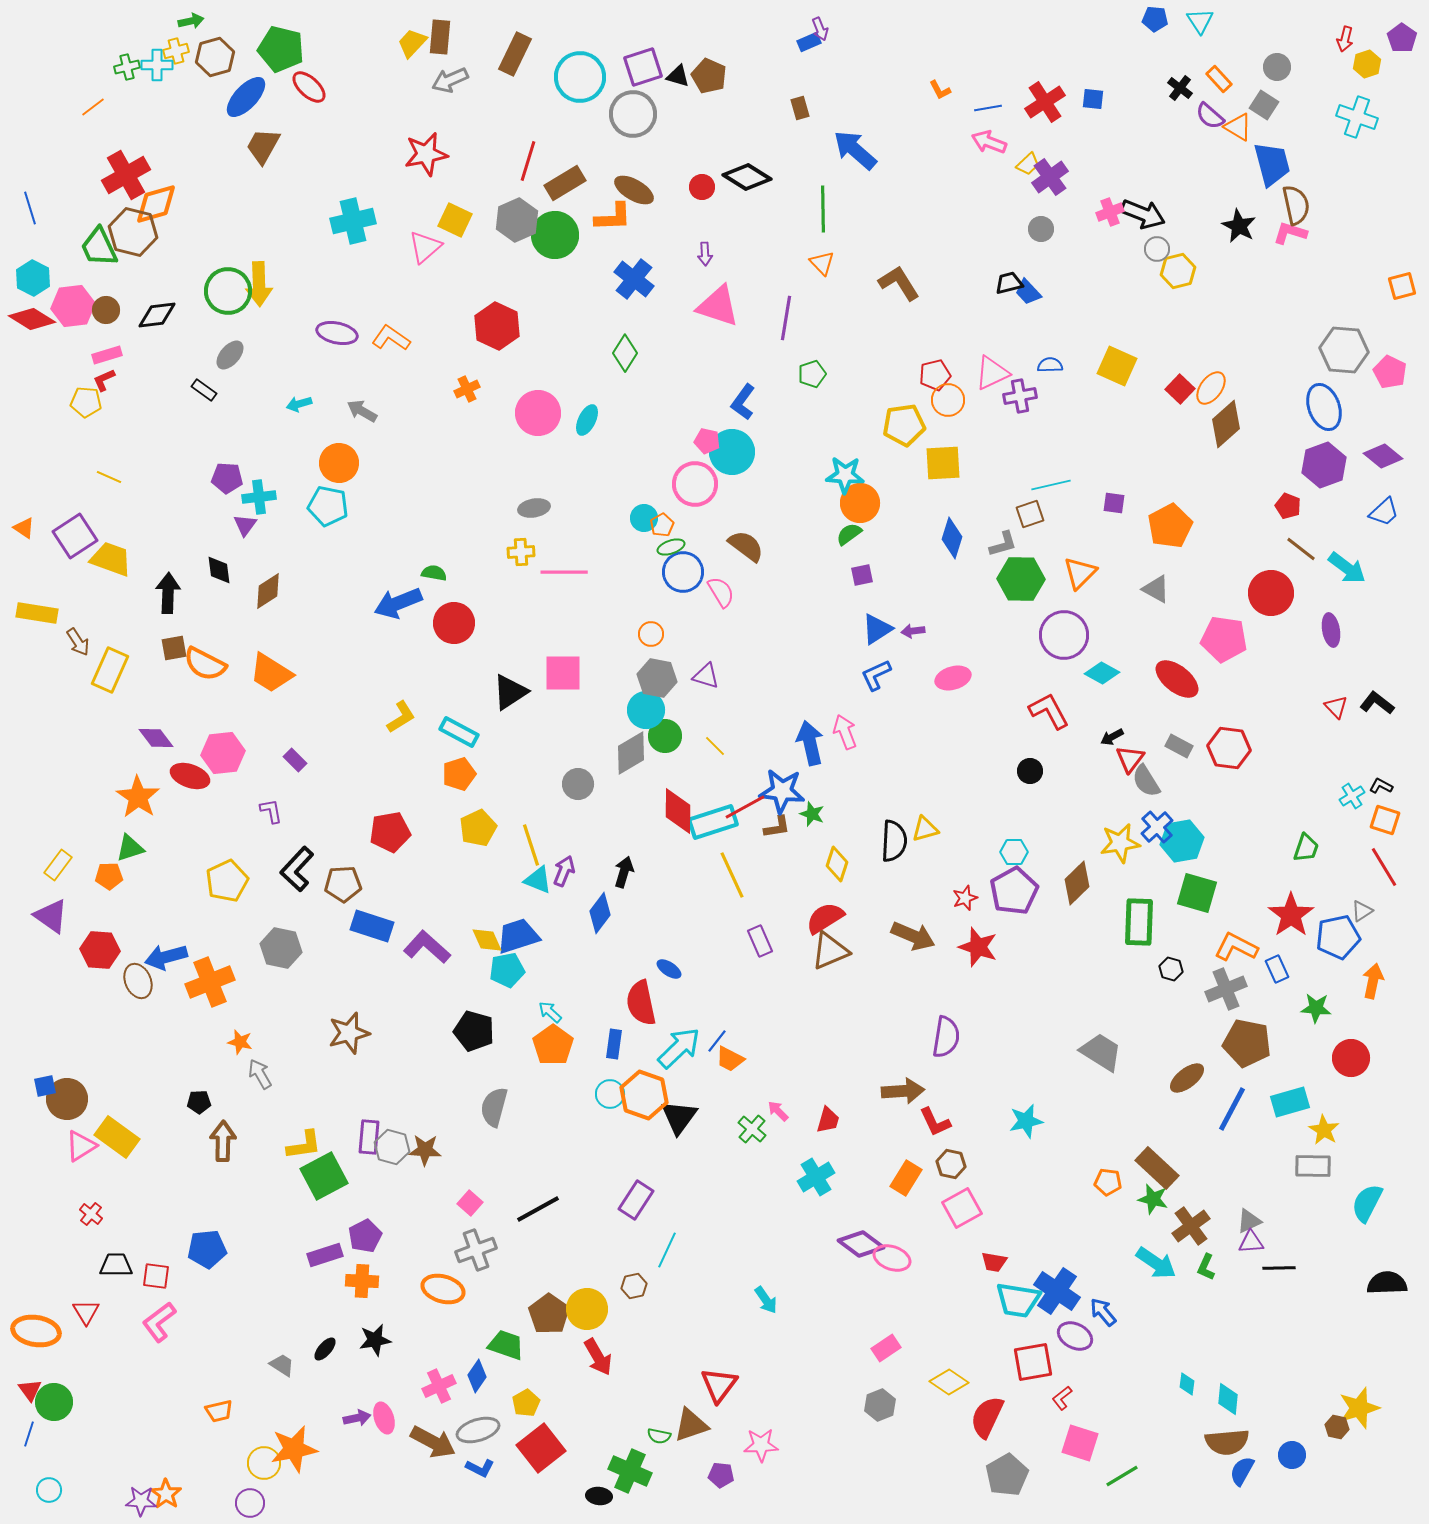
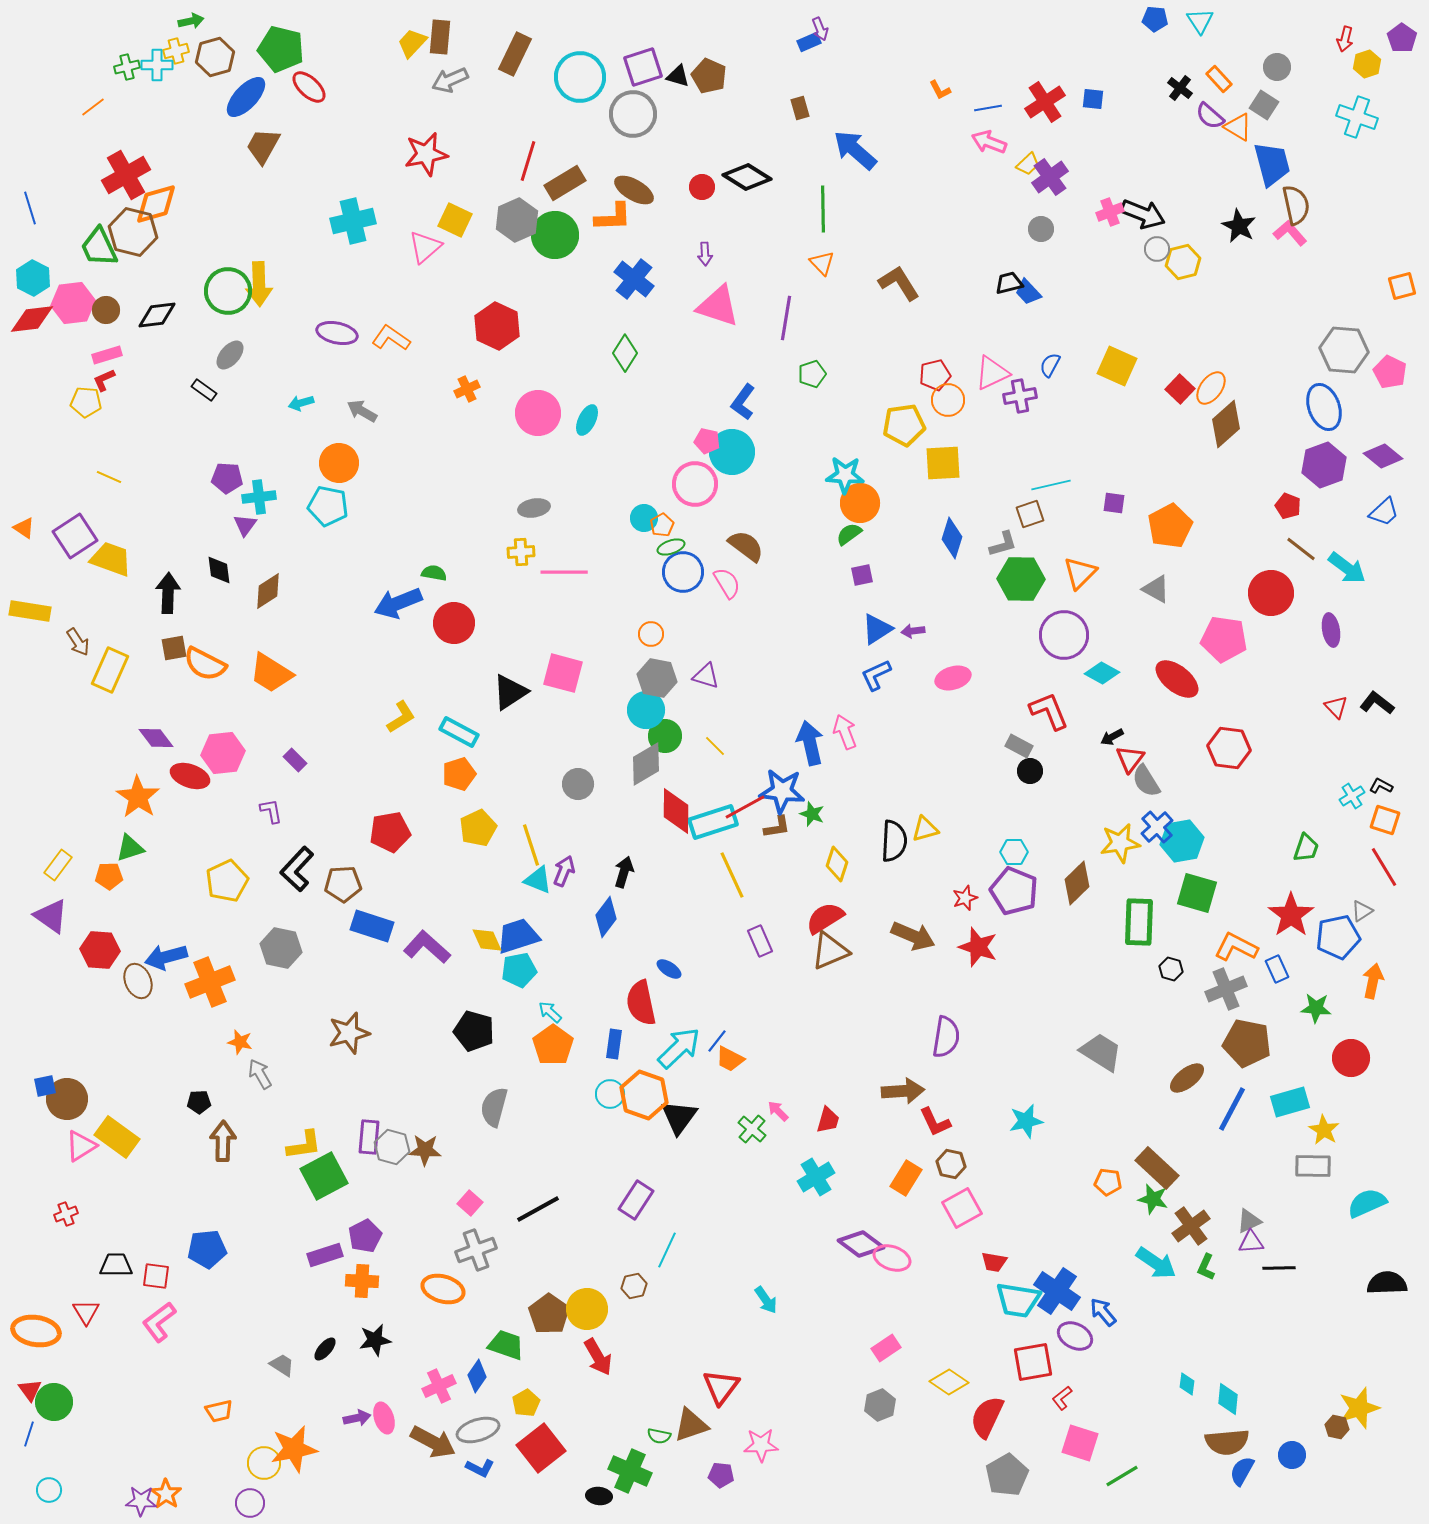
pink L-shape at (1290, 233): rotated 32 degrees clockwise
yellow hexagon at (1178, 271): moved 5 px right, 9 px up
pink hexagon at (73, 306): moved 3 px up
red diamond at (32, 319): rotated 39 degrees counterclockwise
blue semicircle at (1050, 365): rotated 60 degrees counterclockwise
cyan arrow at (299, 404): moved 2 px right, 1 px up
pink semicircle at (721, 592): moved 6 px right, 9 px up
yellow rectangle at (37, 613): moved 7 px left, 2 px up
pink square at (563, 673): rotated 15 degrees clockwise
red L-shape at (1049, 711): rotated 6 degrees clockwise
gray rectangle at (1179, 746): moved 160 px left
gray diamond at (631, 753): moved 15 px right, 11 px down
red diamond at (678, 811): moved 2 px left
purple pentagon at (1014, 891): rotated 21 degrees counterclockwise
blue diamond at (600, 913): moved 6 px right, 4 px down
cyan pentagon at (507, 970): moved 12 px right
cyan semicircle at (1367, 1203): rotated 39 degrees clockwise
red cross at (91, 1214): moved 25 px left; rotated 30 degrees clockwise
red triangle at (719, 1385): moved 2 px right, 2 px down
